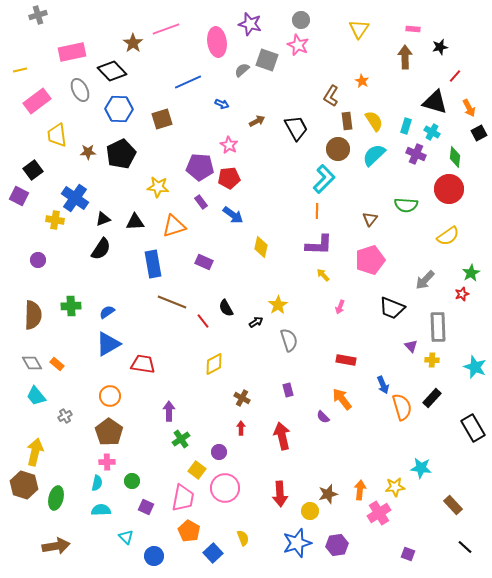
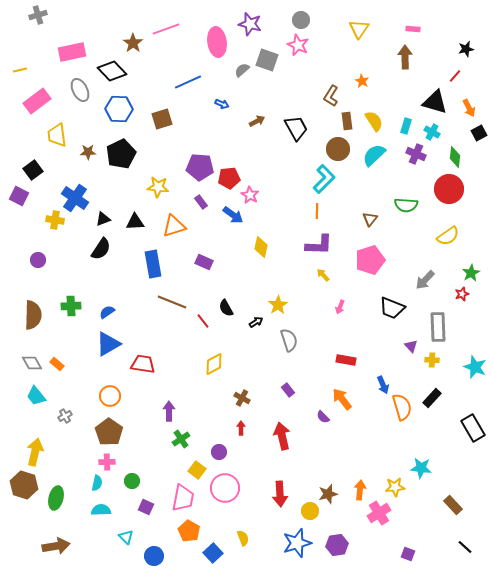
black star at (440, 47): moved 26 px right, 2 px down
pink star at (229, 145): moved 21 px right, 50 px down
purple rectangle at (288, 390): rotated 24 degrees counterclockwise
